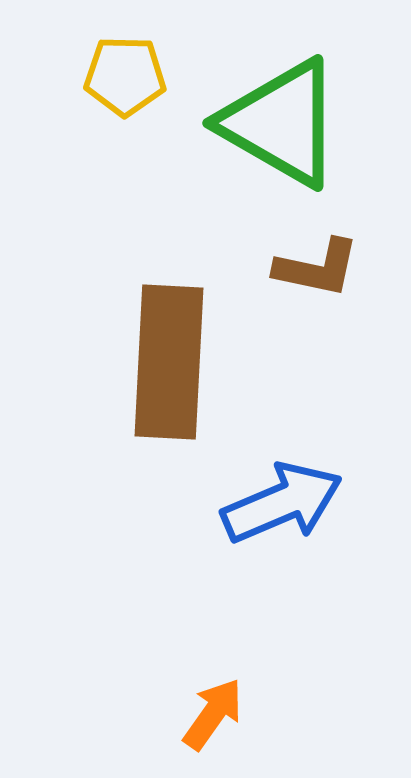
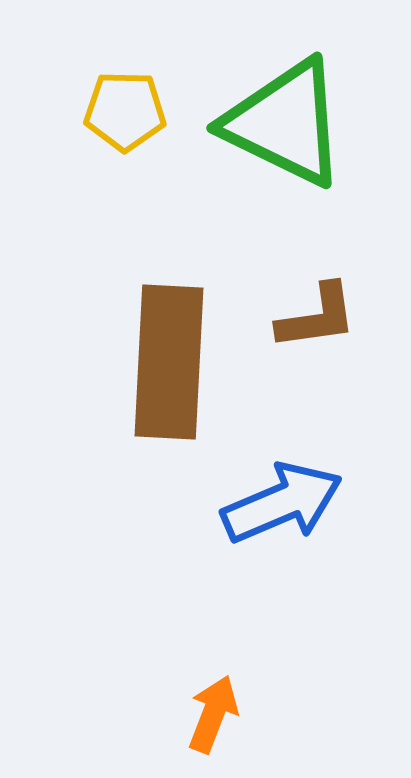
yellow pentagon: moved 35 px down
green triangle: moved 4 px right; rotated 4 degrees counterclockwise
brown L-shape: moved 49 px down; rotated 20 degrees counterclockwise
orange arrow: rotated 14 degrees counterclockwise
